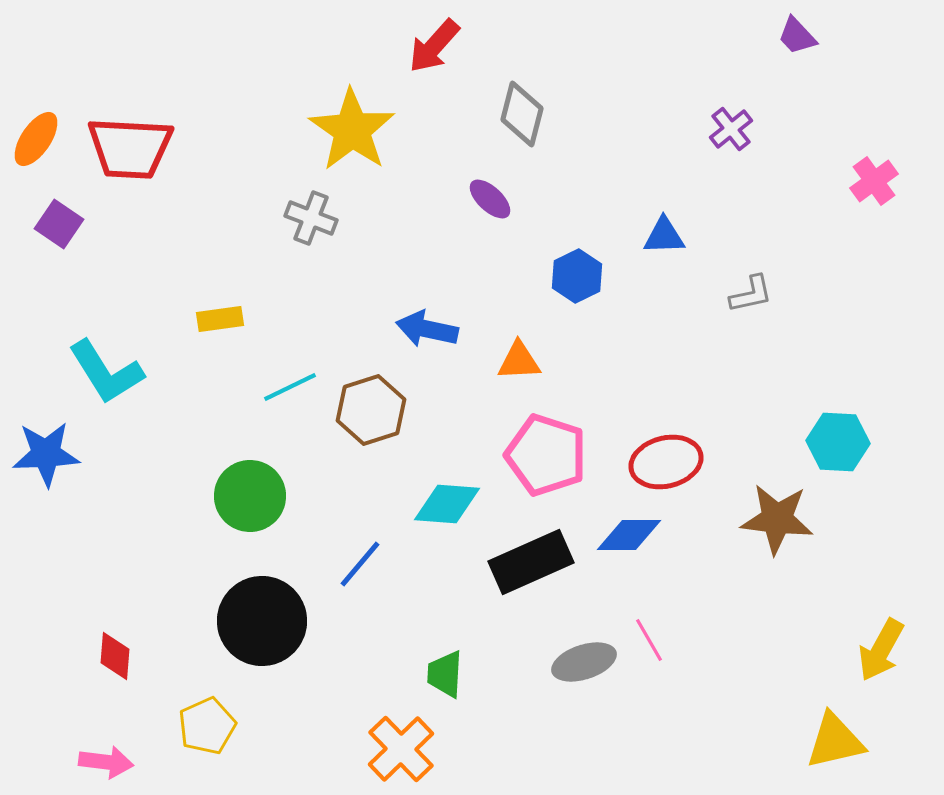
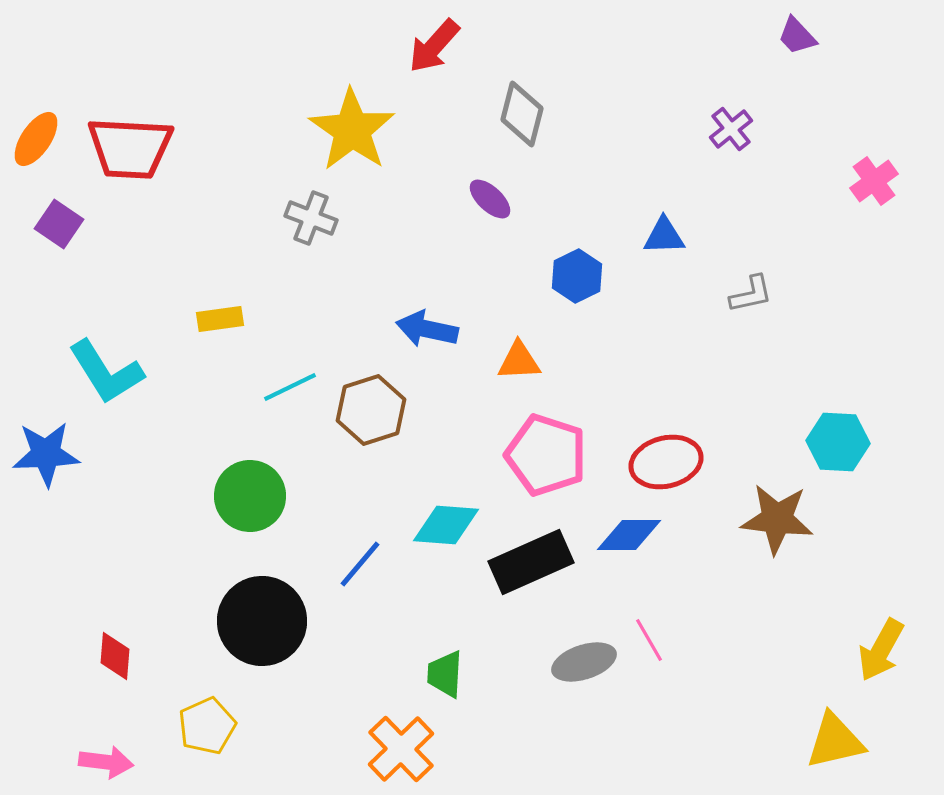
cyan diamond: moved 1 px left, 21 px down
